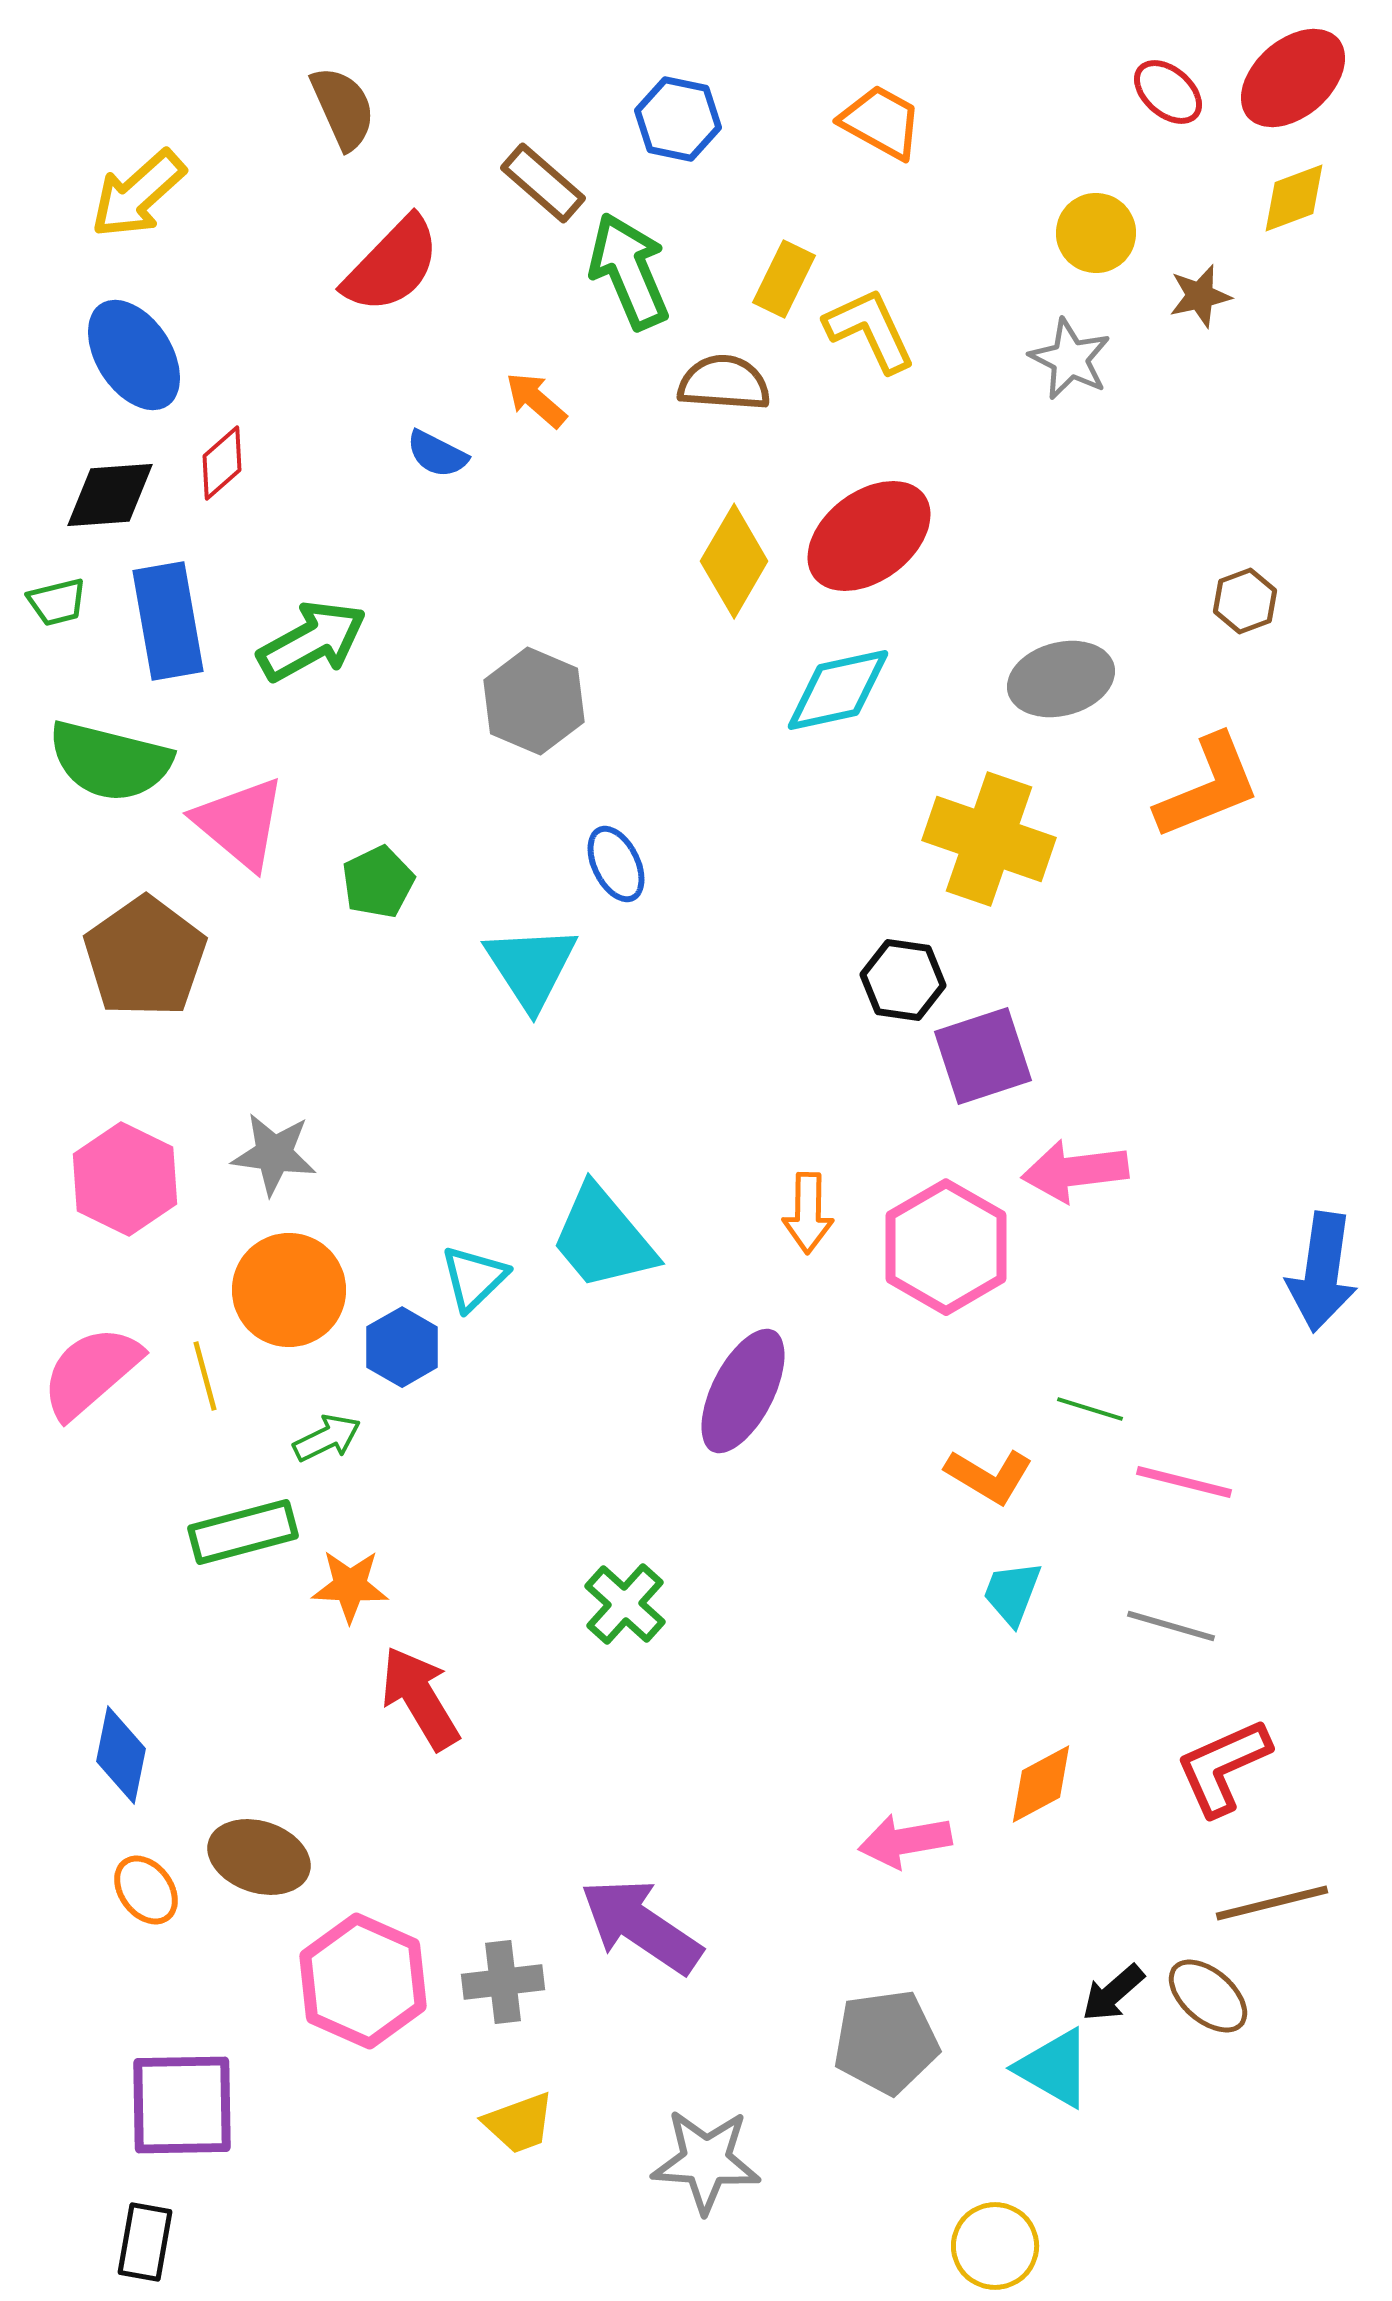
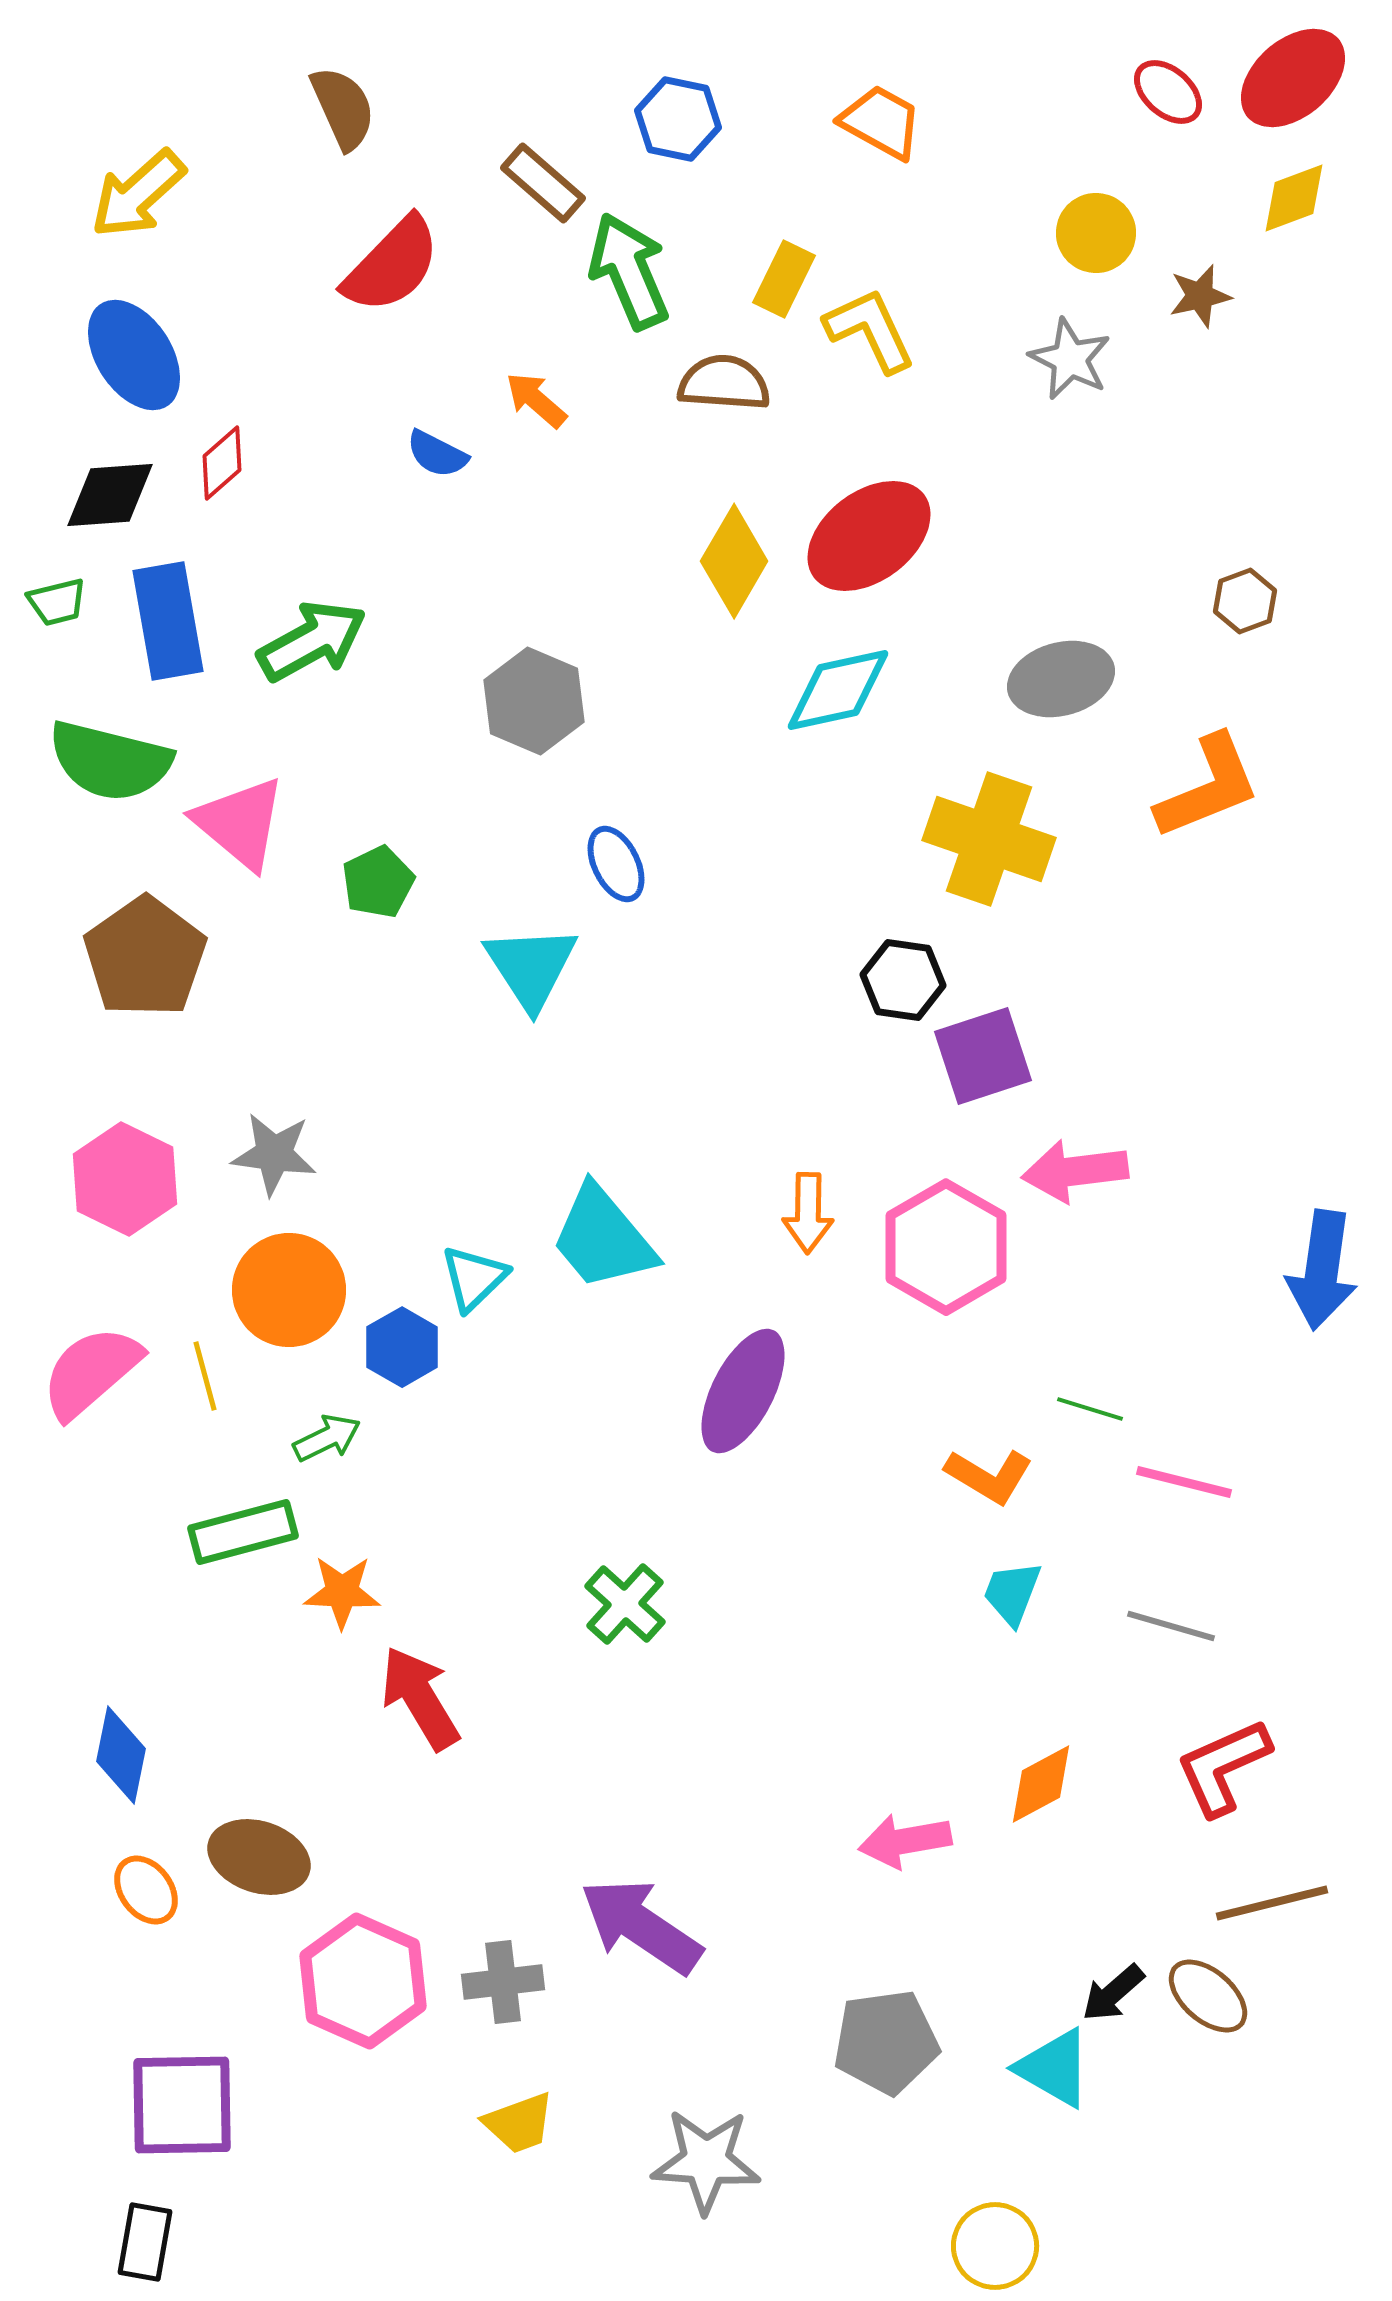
blue arrow at (1322, 1272): moved 2 px up
orange star at (350, 1586): moved 8 px left, 6 px down
